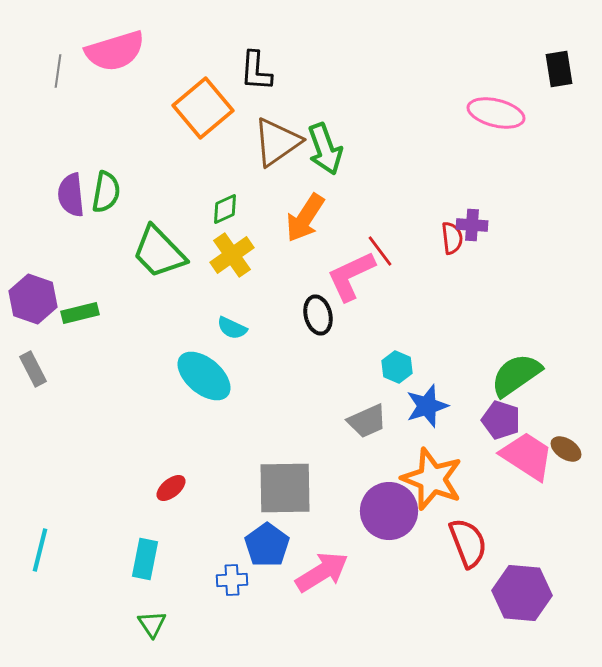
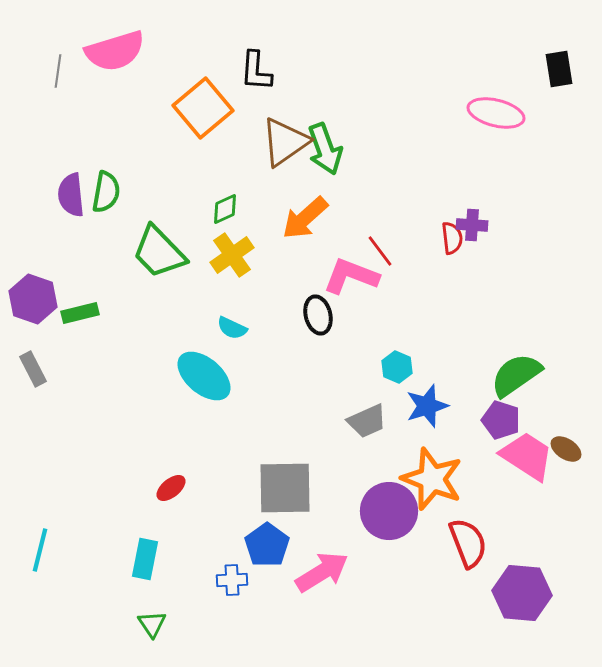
brown triangle at (277, 142): moved 8 px right
orange arrow at (305, 218): rotated 15 degrees clockwise
pink L-shape at (351, 276): rotated 46 degrees clockwise
